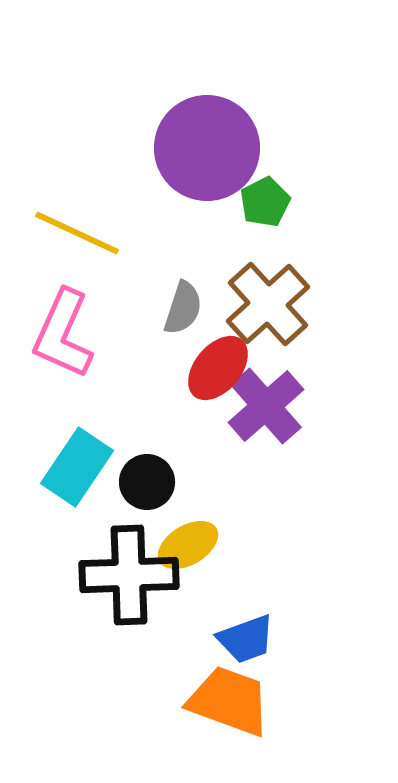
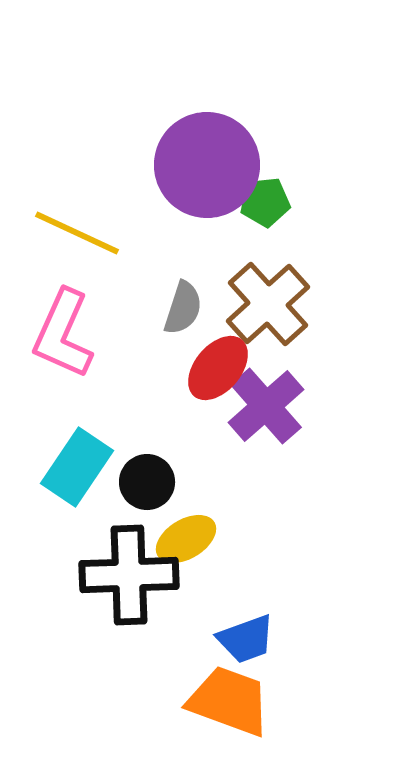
purple circle: moved 17 px down
green pentagon: rotated 21 degrees clockwise
yellow ellipse: moved 2 px left, 6 px up
